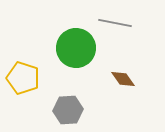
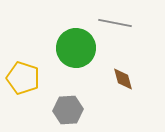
brown diamond: rotated 20 degrees clockwise
